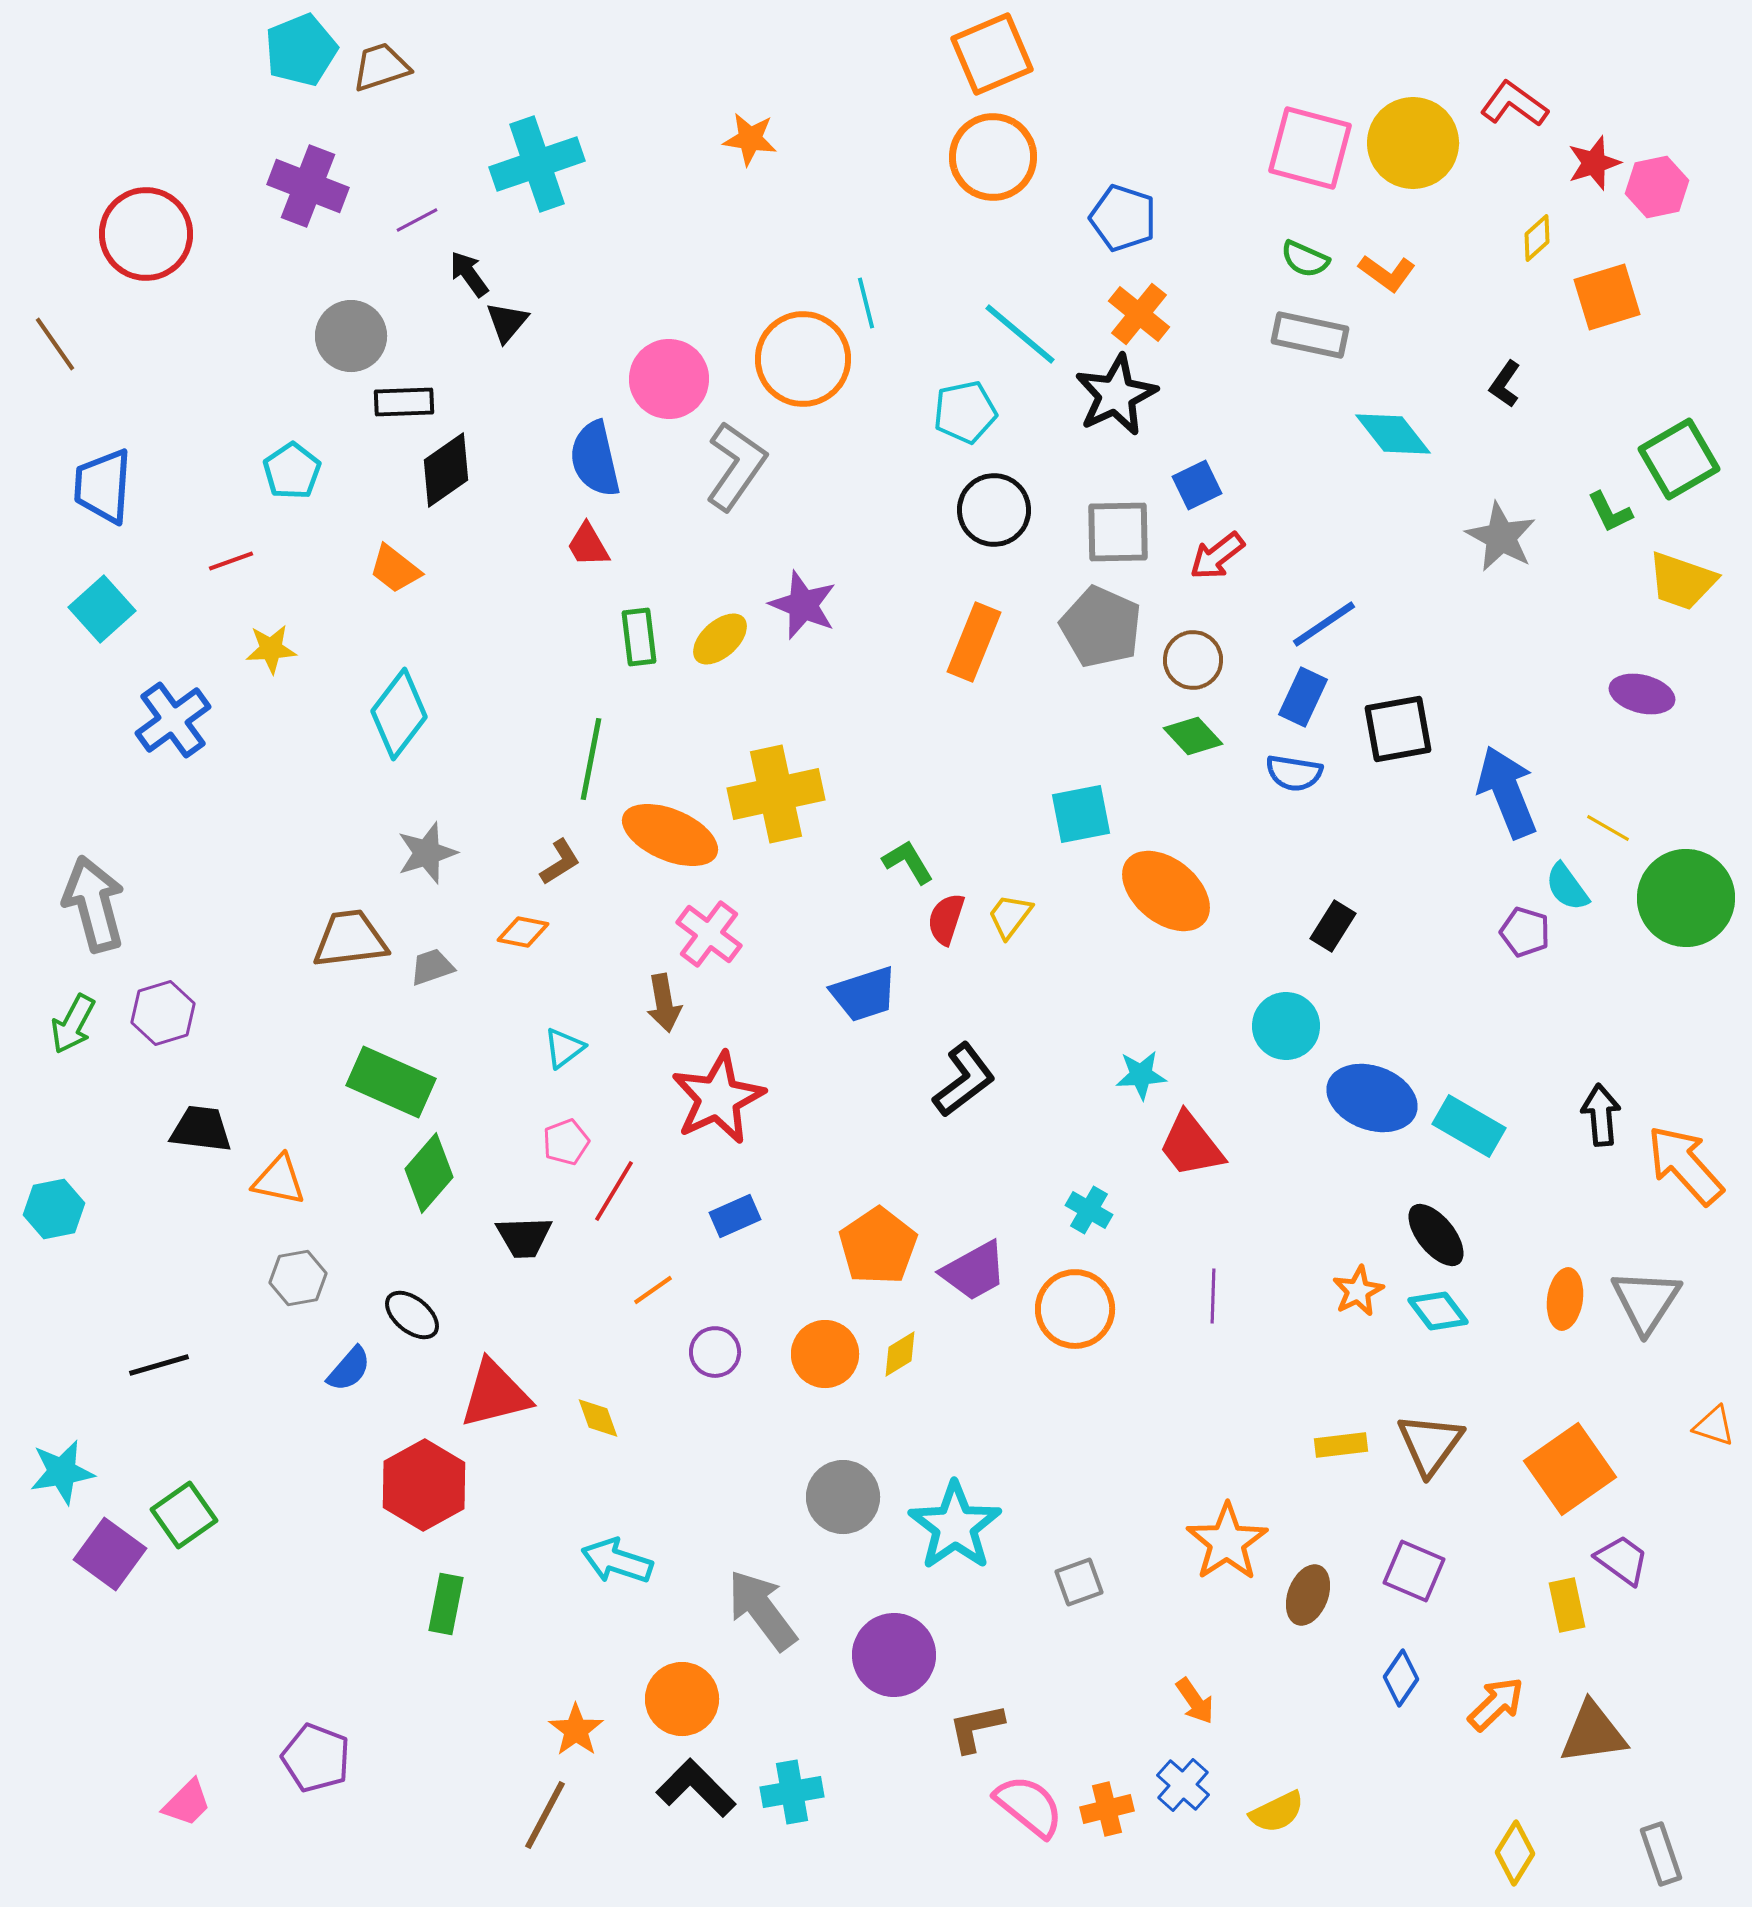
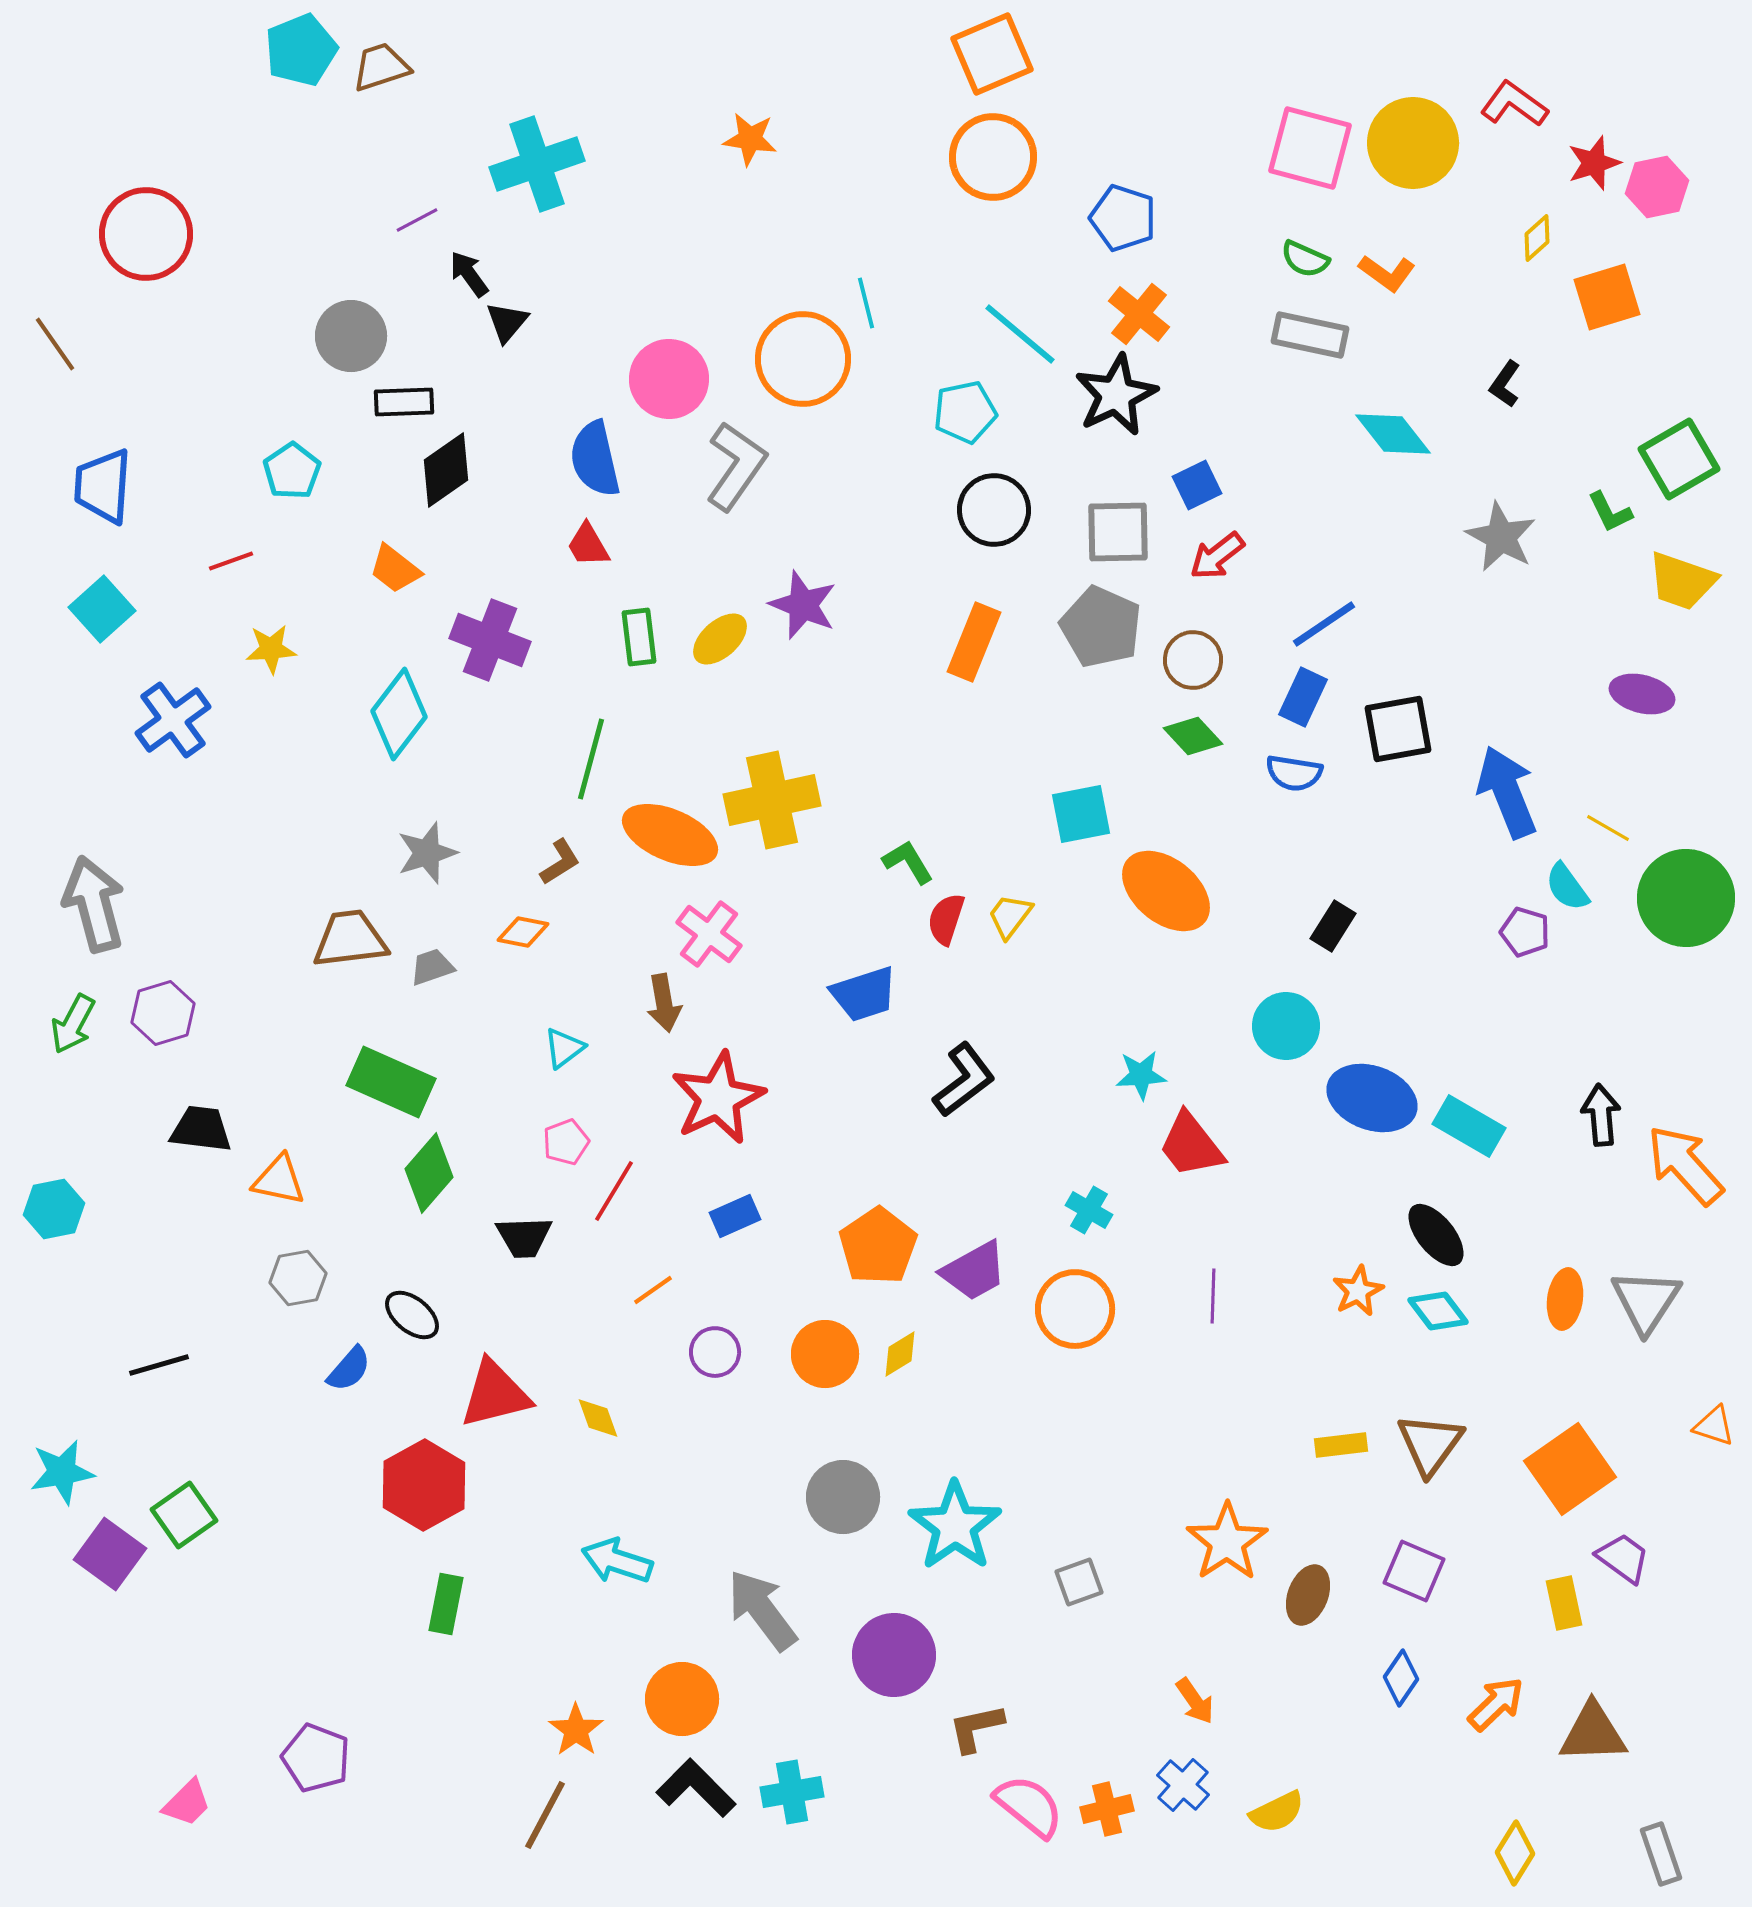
purple cross at (308, 186): moved 182 px right, 454 px down
green line at (591, 759): rotated 4 degrees clockwise
yellow cross at (776, 794): moved 4 px left, 6 px down
purple trapezoid at (1622, 1560): moved 1 px right, 2 px up
yellow rectangle at (1567, 1605): moved 3 px left, 2 px up
brown triangle at (1593, 1733): rotated 6 degrees clockwise
